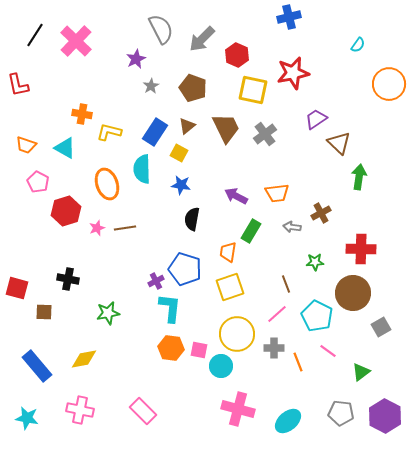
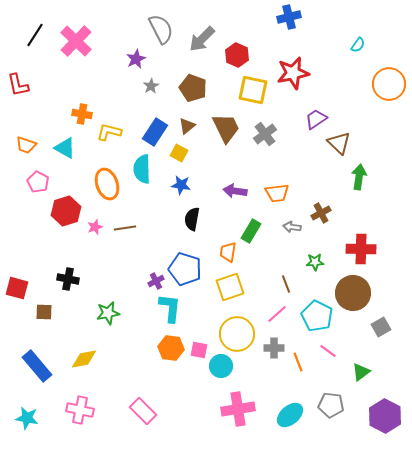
purple arrow at (236, 196): moved 1 px left, 5 px up; rotated 20 degrees counterclockwise
pink star at (97, 228): moved 2 px left, 1 px up
pink cross at (238, 409): rotated 24 degrees counterclockwise
gray pentagon at (341, 413): moved 10 px left, 8 px up
cyan ellipse at (288, 421): moved 2 px right, 6 px up
